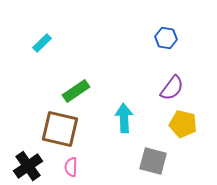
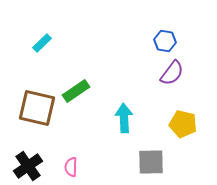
blue hexagon: moved 1 px left, 3 px down
purple semicircle: moved 15 px up
brown square: moved 23 px left, 21 px up
gray square: moved 2 px left, 1 px down; rotated 16 degrees counterclockwise
